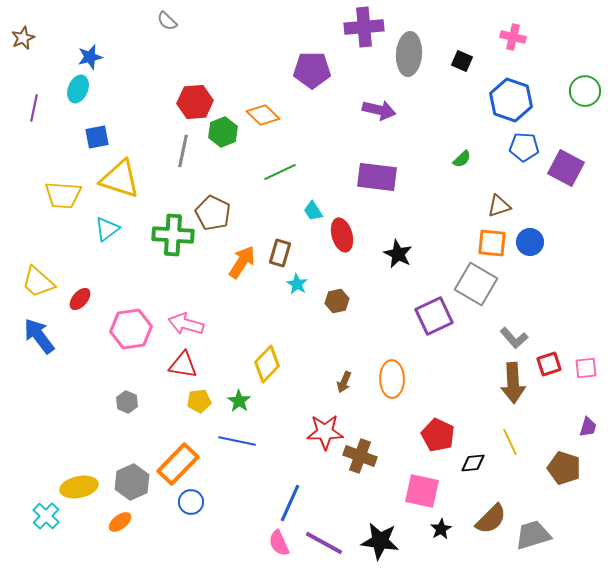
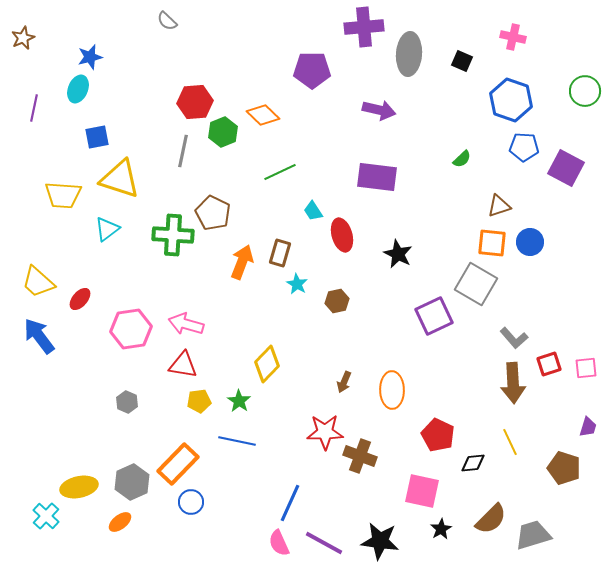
orange arrow at (242, 262): rotated 12 degrees counterclockwise
orange ellipse at (392, 379): moved 11 px down
